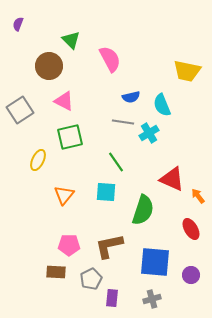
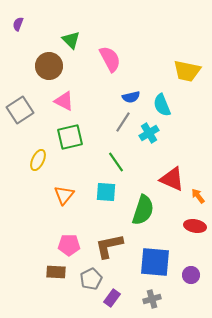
gray line: rotated 65 degrees counterclockwise
red ellipse: moved 4 px right, 3 px up; rotated 50 degrees counterclockwise
purple rectangle: rotated 30 degrees clockwise
